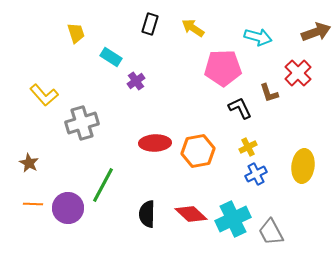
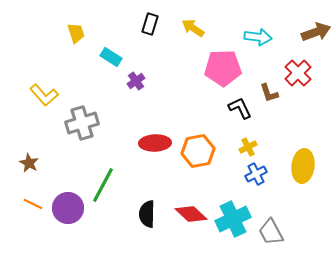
cyan arrow: rotated 8 degrees counterclockwise
orange line: rotated 24 degrees clockwise
